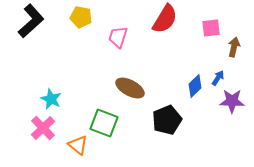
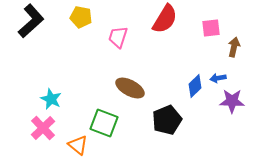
blue arrow: rotated 133 degrees counterclockwise
